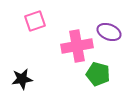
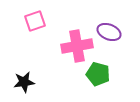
black star: moved 2 px right, 3 px down
